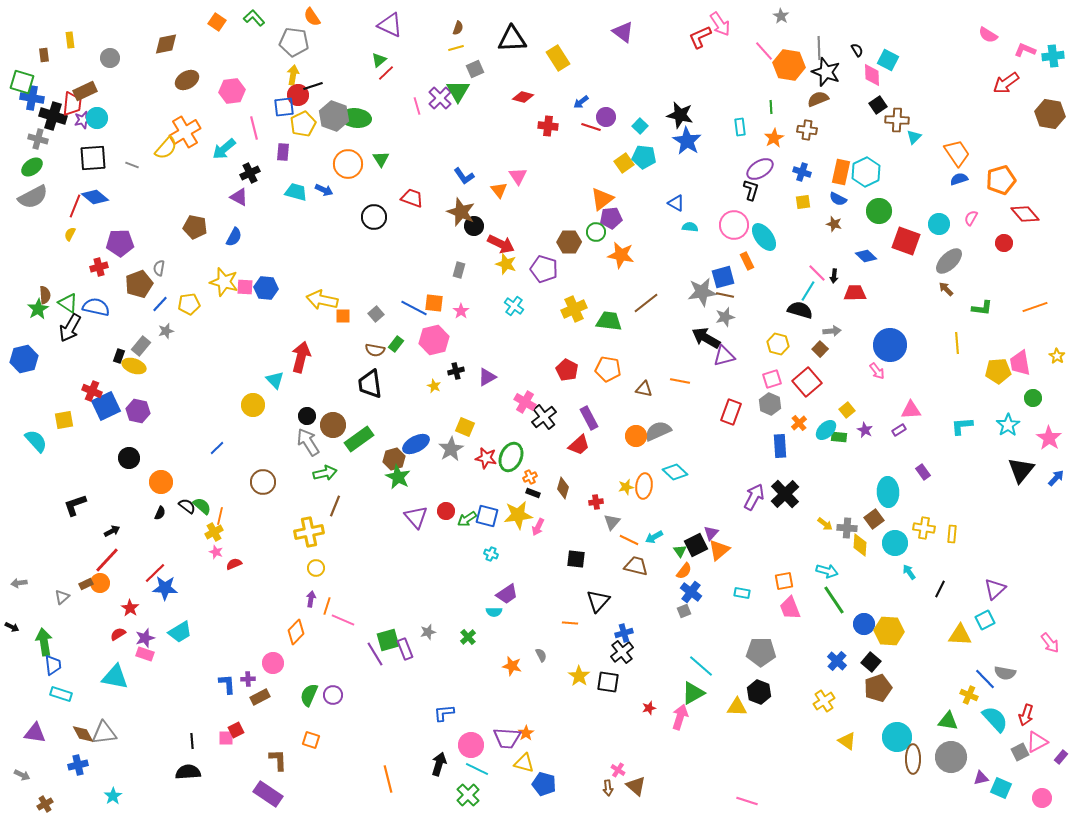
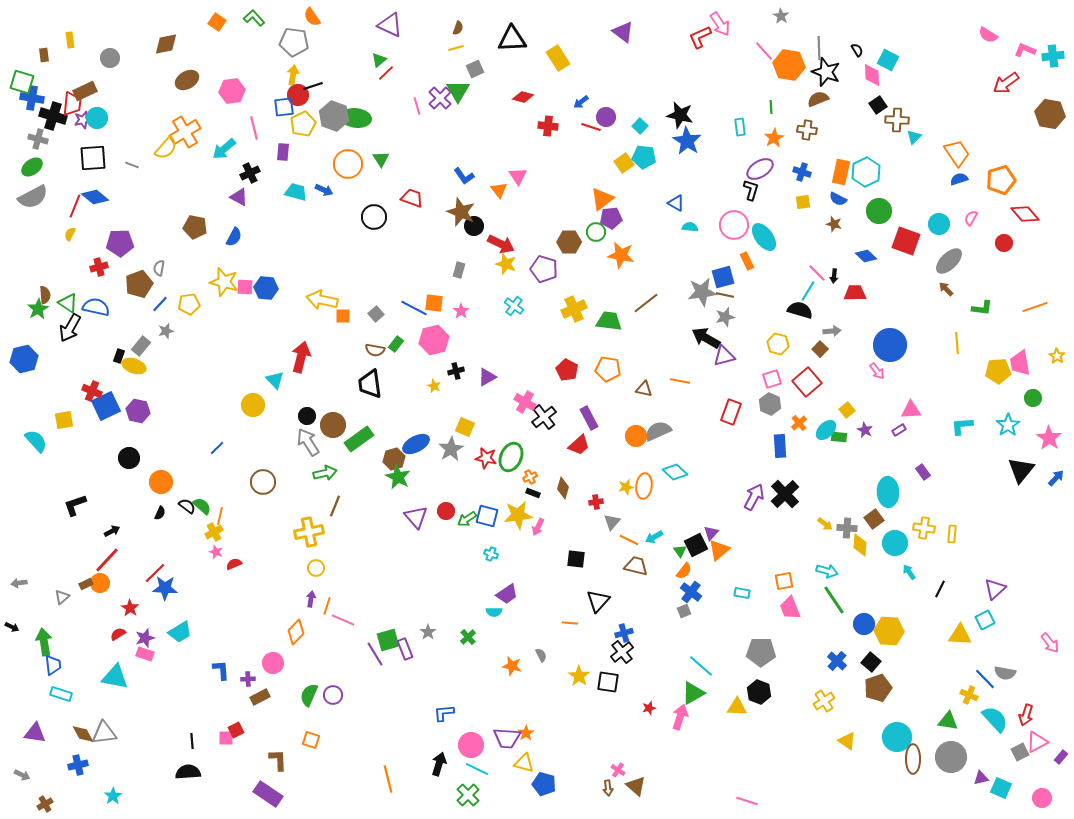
gray star at (428, 632): rotated 21 degrees counterclockwise
blue L-shape at (227, 684): moved 6 px left, 14 px up
